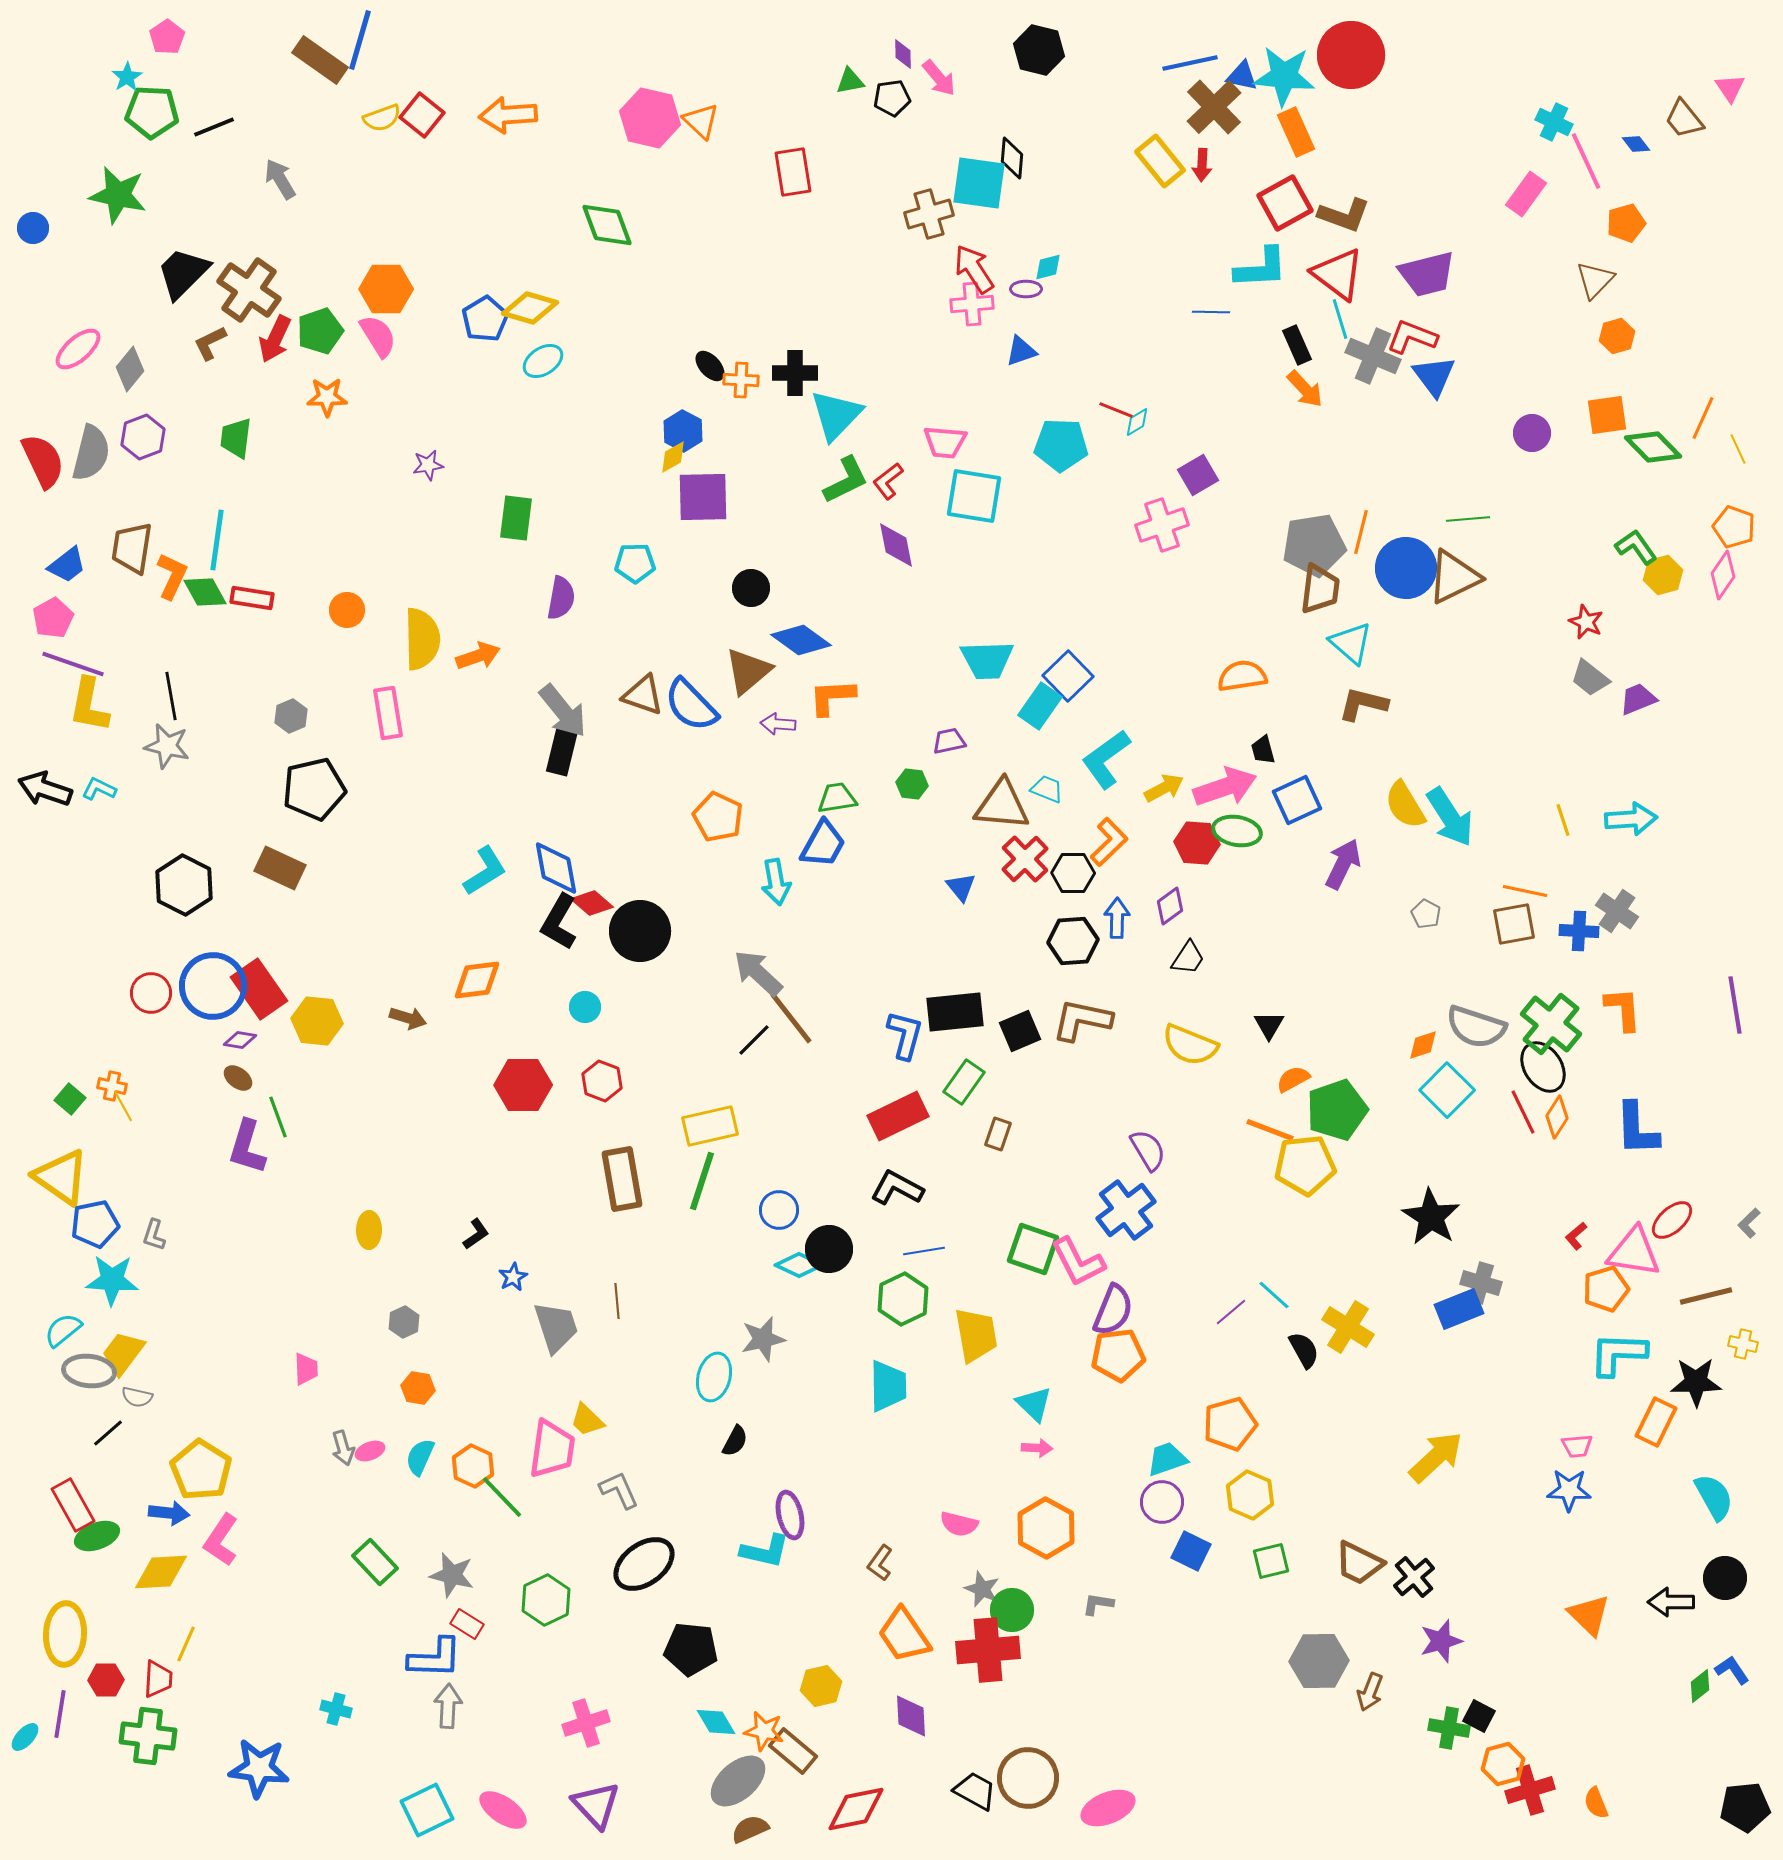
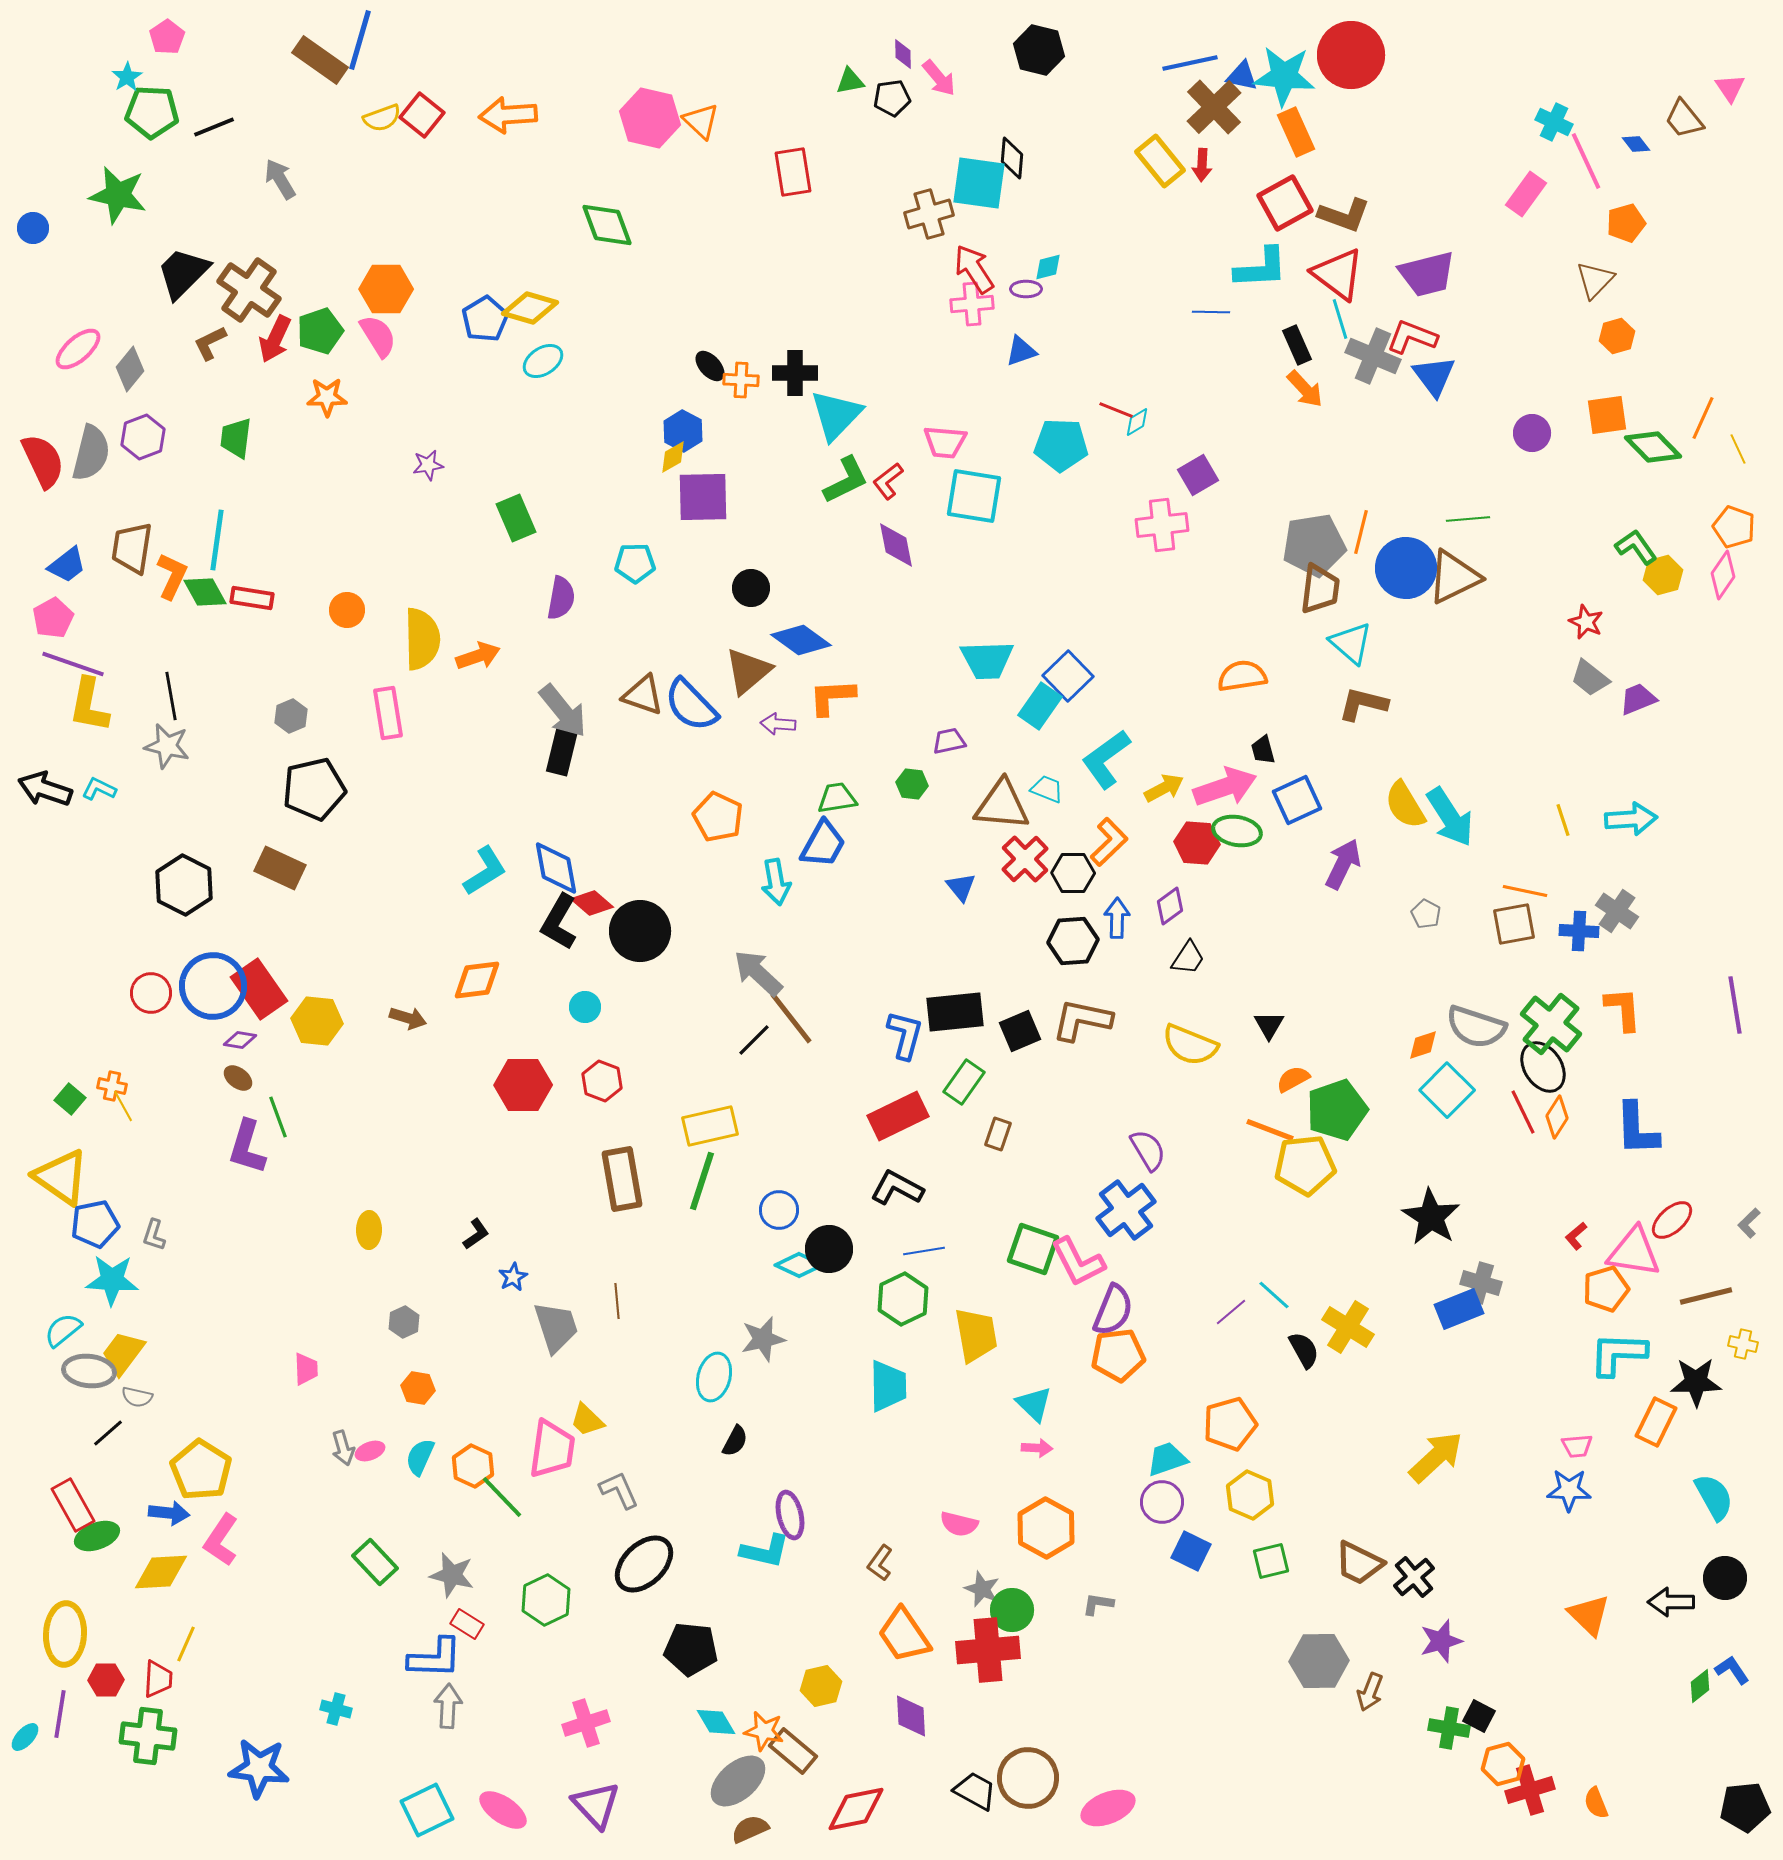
green rectangle at (516, 518): rotated 30 degrees counterclockwise
pink cross at (1162, 525): rotated 12 degrees clockwise
black ellipse at (644, 1564): rotated 8 degrees counterclockwise
